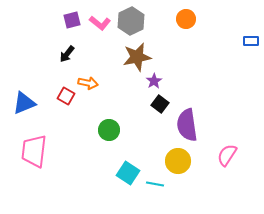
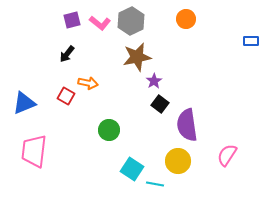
cyan square: moved 4 px right, 4 px up
